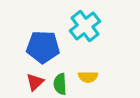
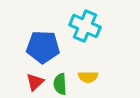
cyan cross: rotated 28 degrees counterclockwise
